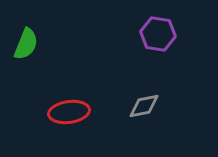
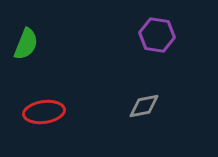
purple hexagon: moved 1 px left, 1 px down
red ellipse: moved 25 px left
